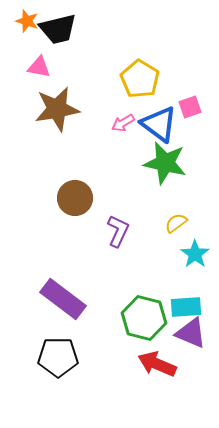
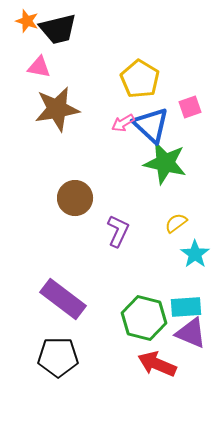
blue triangle: moved 8 px left, 1 px down; rotated 6 degrees clockwise
